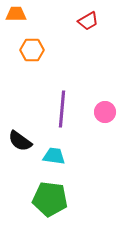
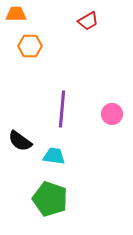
orange hexagon: moved 2 px left, 4 px up
pink circle: moved 7 px right, 2 px down
green pentagon: rotated 12 degrees clockwise
